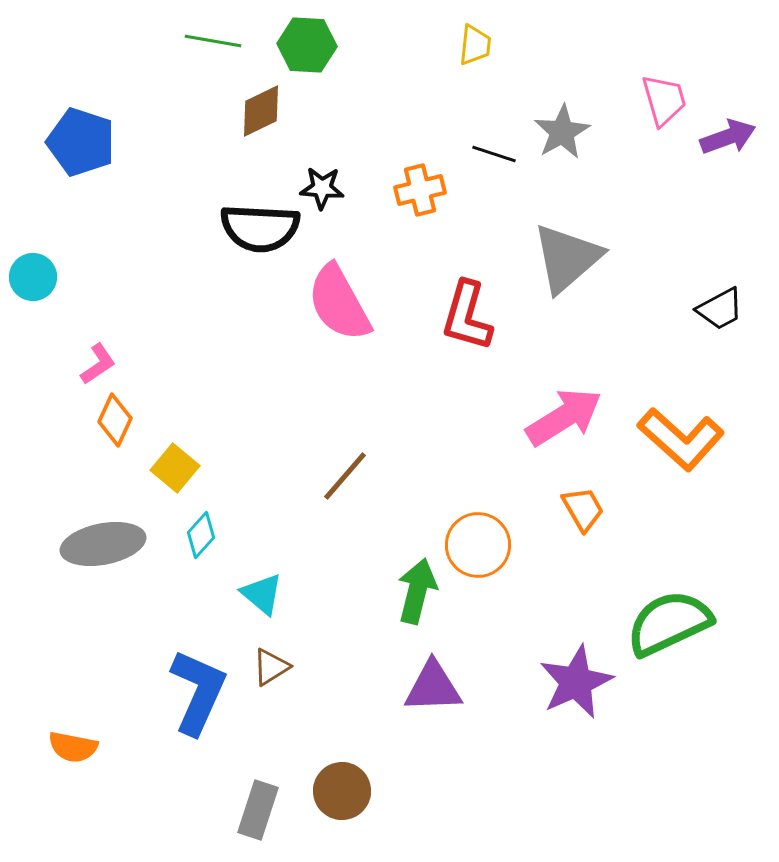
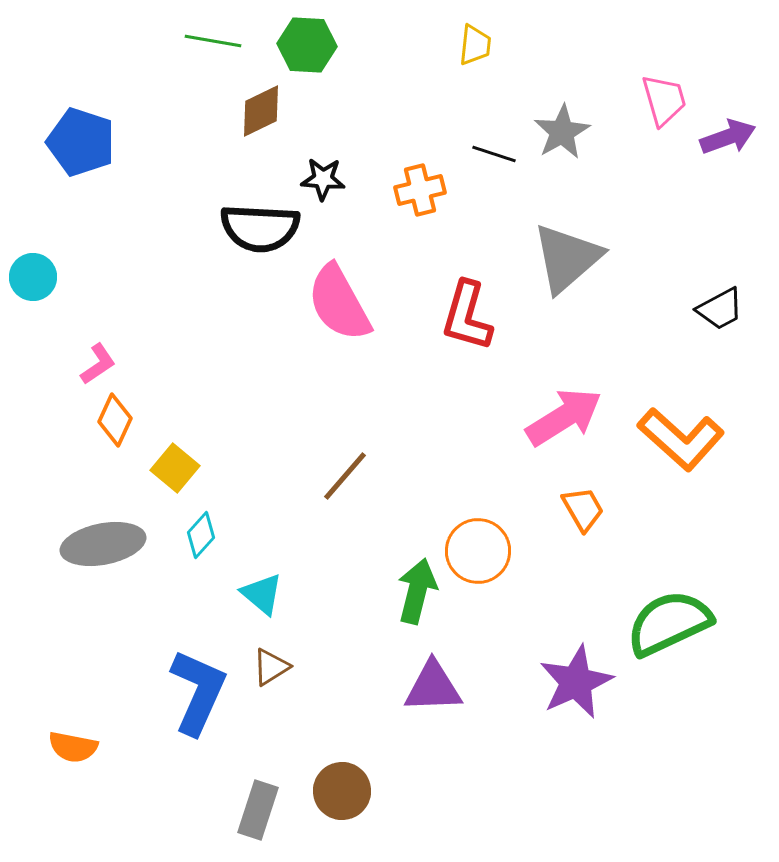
black star: moved 1 px right, 9 px up
orange circle: moved 6 px down
